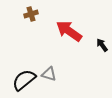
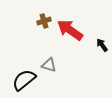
brown cross: moved 13 px right, 7 px down
red arrow: moved 1 px right, 1 px up
gray triangle: moved 9 px up
